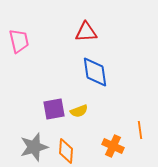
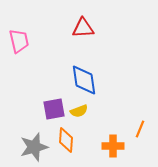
red triangle: moved 3 px left, 4 px up
blue diamond: moved 11 px left, 8 px down
orange line: moved 1 px up; rotated 30 degrees clockwise
orange cross: rotated 25 degrees counterclockwise
orange diamond: moved 11 px up
